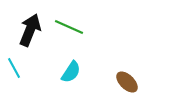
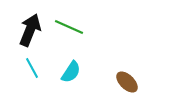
cyan line: moved 18 px right
